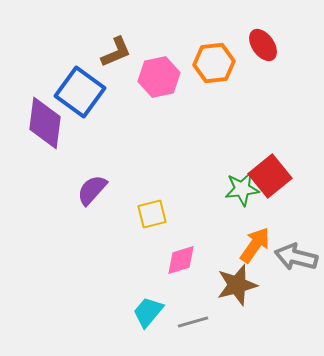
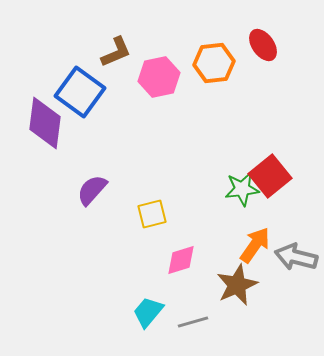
brown star: rotated 9 degrees counterclockwise
